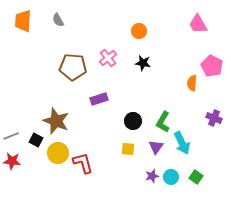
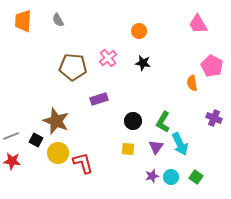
orange semicircle: rotated 14 degrees counterclockwise
cyan arrow: moved 2 px left, 1 px down
